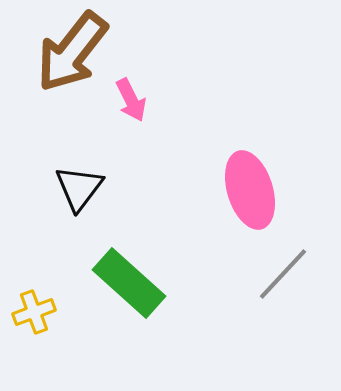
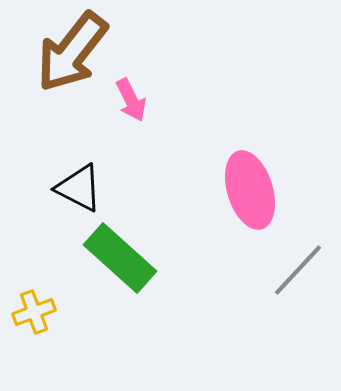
black triangle: rotated 40 degrees counterclockwise
gray line: moved 15 px right, 4 px up
green rectangle: moved 9 px left, 25 px up
